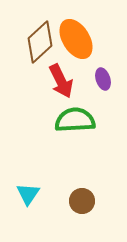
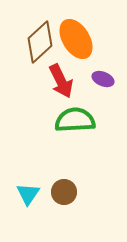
purple ellipse: rotated 50 degrees counterclockwise
brown circle: moved 18 px left, 9 px up
